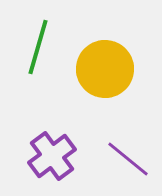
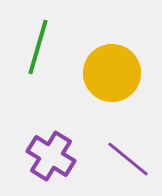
yellow circle: moved 7 px right, 4 px down
purple cross: moved 1 px left; rotated 21 degrees counterclockwise
